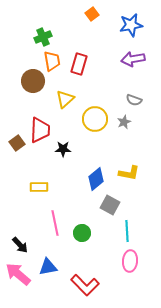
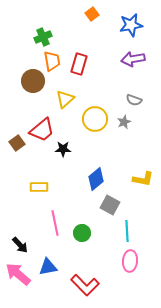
red trapezoid: moved 2 px right; rotated 48 degrees clockwise
yellow L-shape: moved 14 px right, 6 px down
